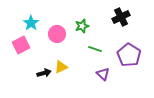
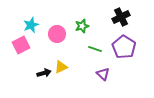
cyan star: moved 2 px down; rotated 14 degrees clockwise
purple pentagon: moved 5 px left, 8 px up
